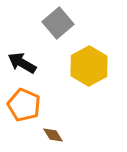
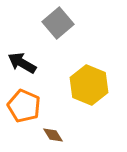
yellow hexagon: moved 19 px down; rotated 9 degrees counterclockwise
orange pentagon: moved 1 px down
